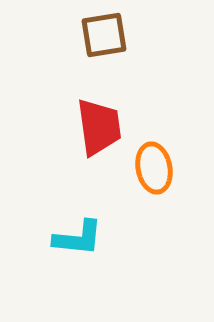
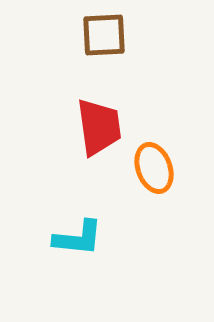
brown square: rotated 6 degrees clockwise
orange ellipse: rotated 9 degrees counterclockwise
